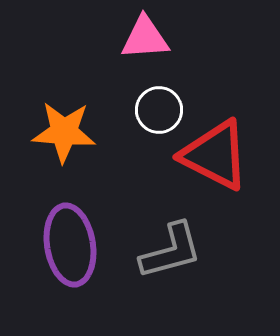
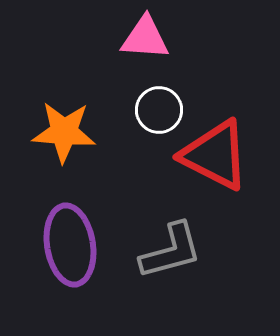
pink triangle: rotated 8 degrees clockwise
